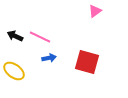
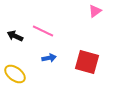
pink line: moved 3 px right, 6 px up
yellow ellipse: moved 1 px right, 3 px down
